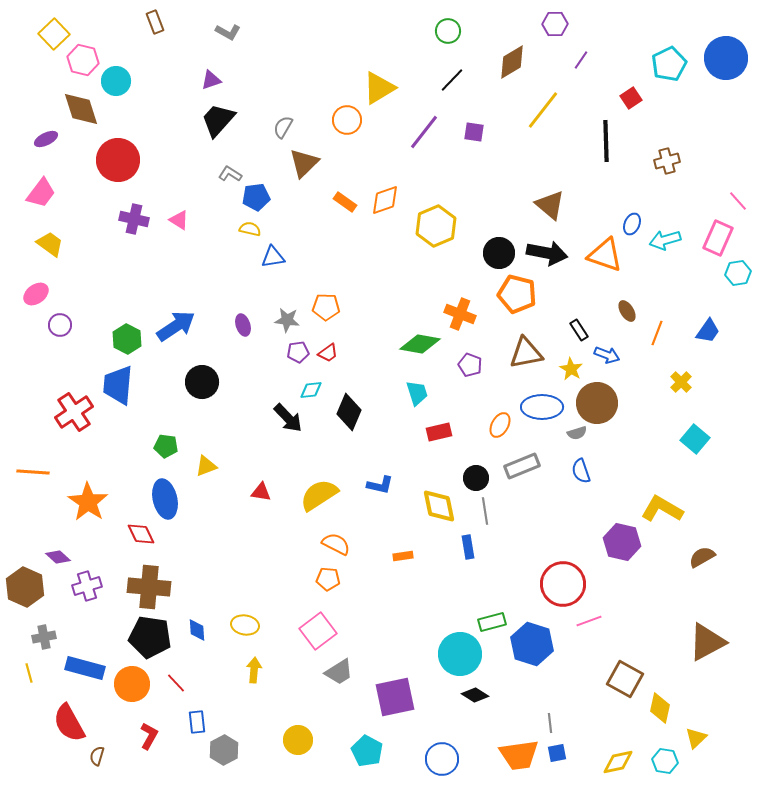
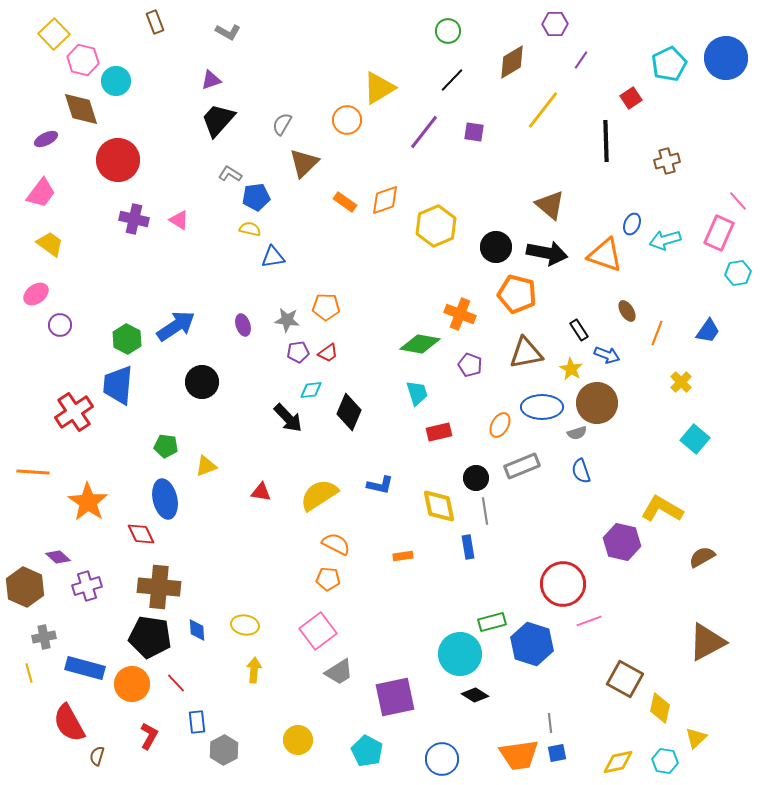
gray semicircle at (283, 127): moved 1 px left, 3 px up
pink rectangle at (718, 238): moved 1 px right, 5 px up
black circle at (499, 253): moved 3 px left, 6 px up
brown cross at (149, 587): moved 10 px right
